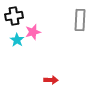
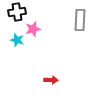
black cross: moved 3 px right, 4 px up
pink star: moved 3 px up
cyan star: rotated 16 degrees counterclockwise
